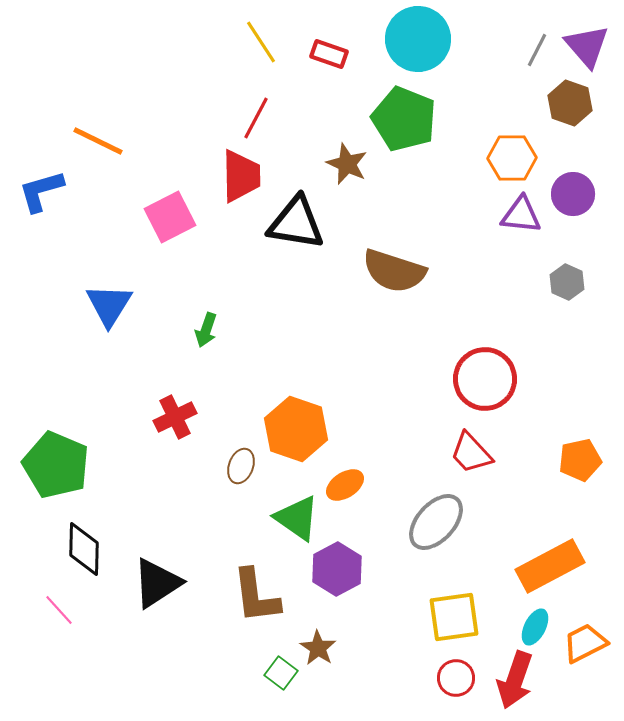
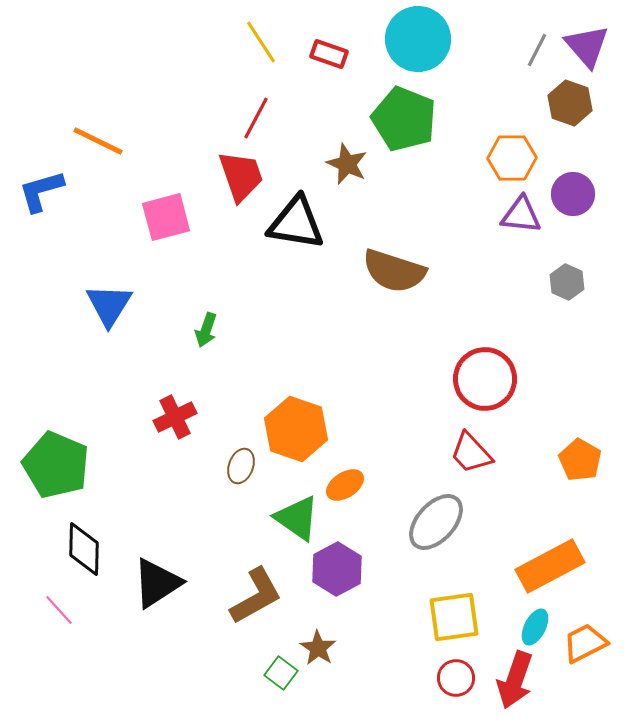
red trapezoid at (241, 176): rotated 18 degrees counterclockwise
pink square at (170, 217): moved 4 px left; rotated 12 degrees clockwise
orange pentagon at (580, 460): rotated 30 degrees counterclockwise
brown L-shape at (256, 596): rotated 112 degrees counterclockwise
